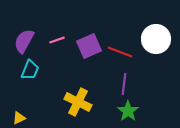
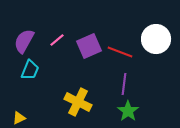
pink line: rotated 21 degrees counterclockwise
